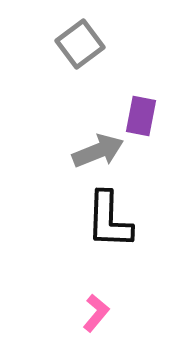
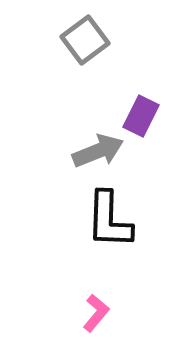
gray square: moved 5 px right, 4 px up
purple rectangle: rotated 15 degrees clockwise
